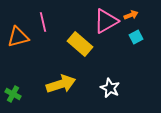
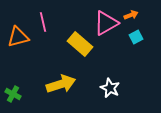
pink triangle: moved 2 px down
